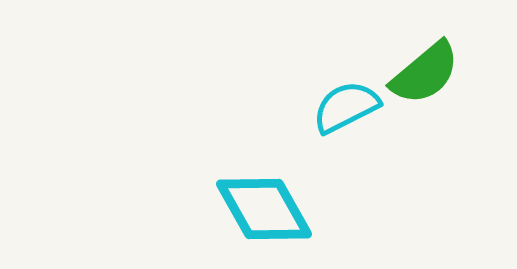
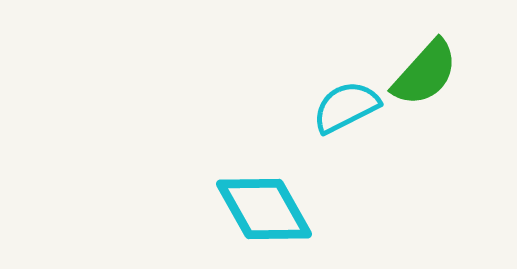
green semicircle: rotated 8 degrees counterclockwise
